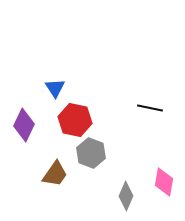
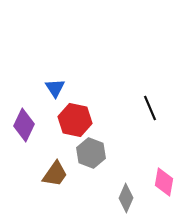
black line: rotated 55 degrees clockwise
gray diamond: moved 2 px down
